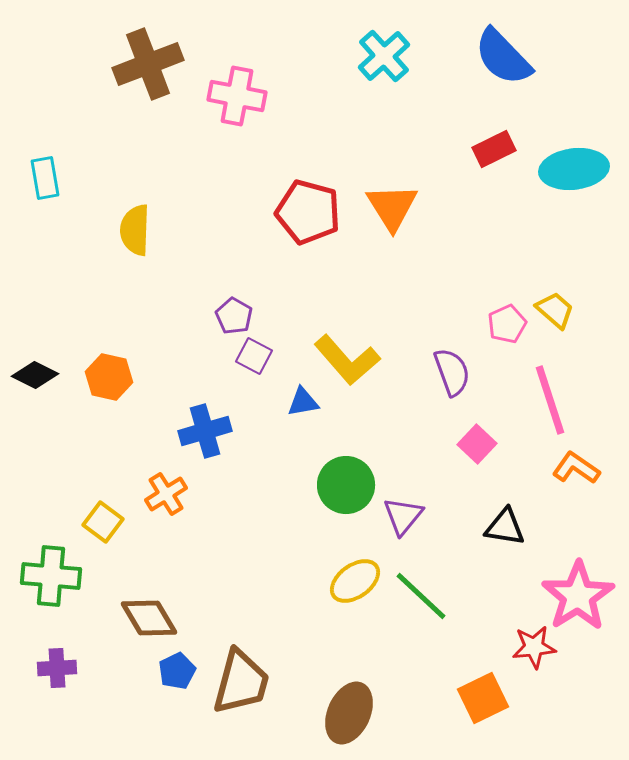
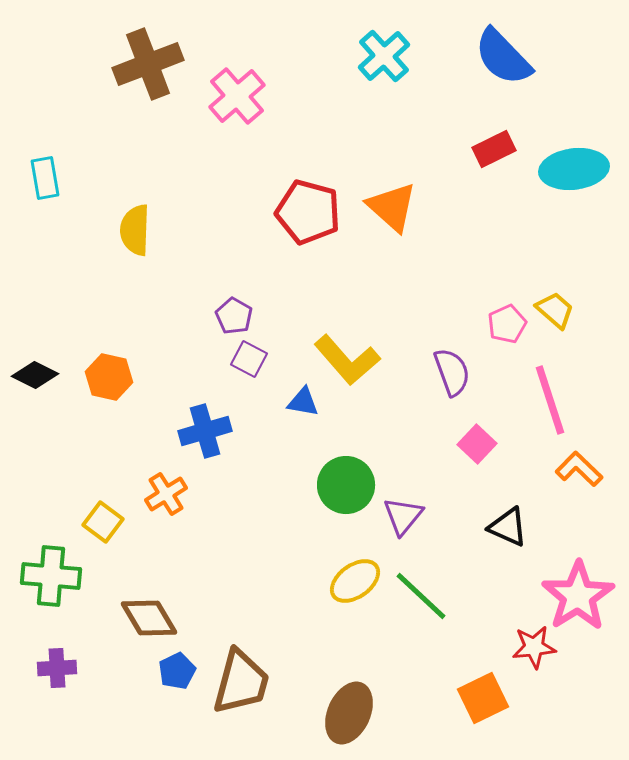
pink cross: rotated 38 degrees clockwise
orange triangle: rotated 16 degrees counterclockwise
purple square: moved 5 px left, 3 px down
blue triangle: rotated 20 degrees clockwise
orange L-shape: moved 3 px right, 1 px down; rotated 9 degrees clockwise
black triangle: moved 3 px right; rotated 15 degrees clockwise
